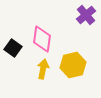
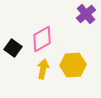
purple cross: moved 1 px up
pink diamond: rotated 52 degrees clockwise
yellow hexagon: rotated 10 degrees clockwise
